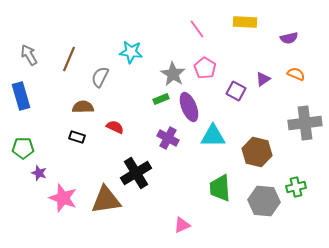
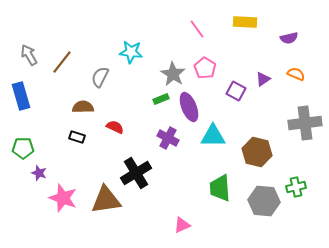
brown line: moved 7 px left, 3 px down; rotated 15 degrees clockwise
